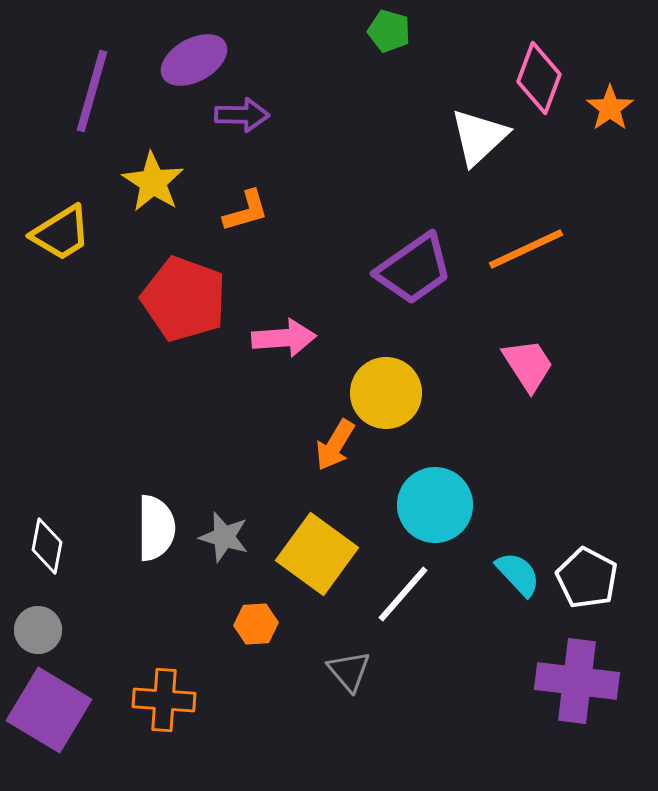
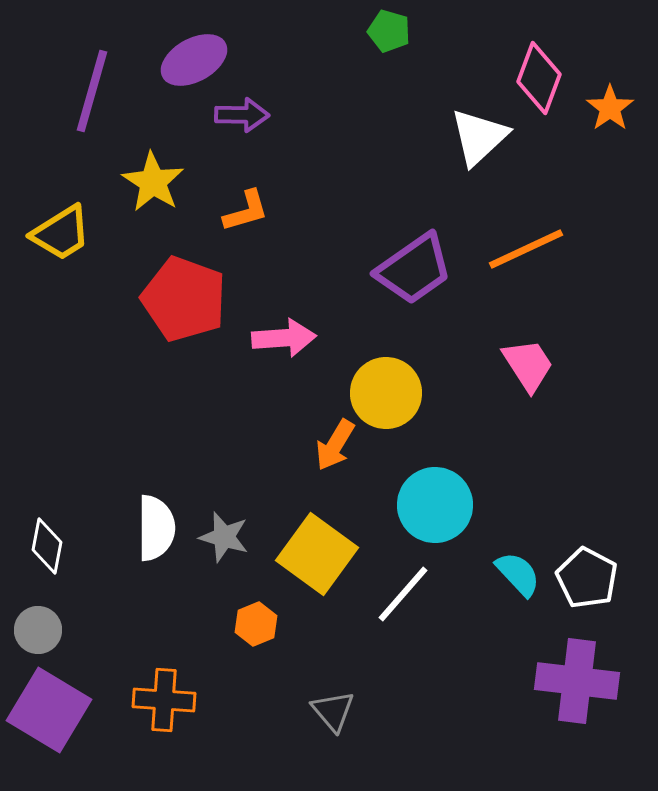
orange hexagon: rotated 18 degrees counterclockwise
gray triangle: moved 16 px left, 40 px down
